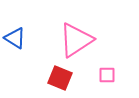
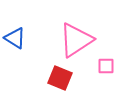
pink square: moved 1 px left, 9 px up
